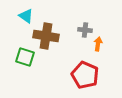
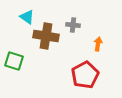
cyan triangle: moved 1 px right, 1 px down
gray cross: moved 12 px left, 5 px up
green square: moved 11 px left, 4 px down
red pentagon: rotated 20 degrees clockwise
